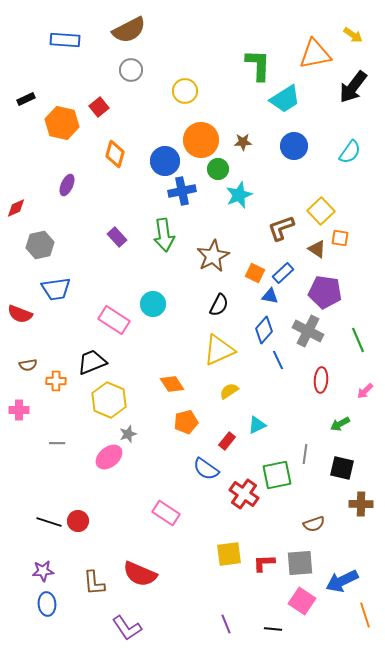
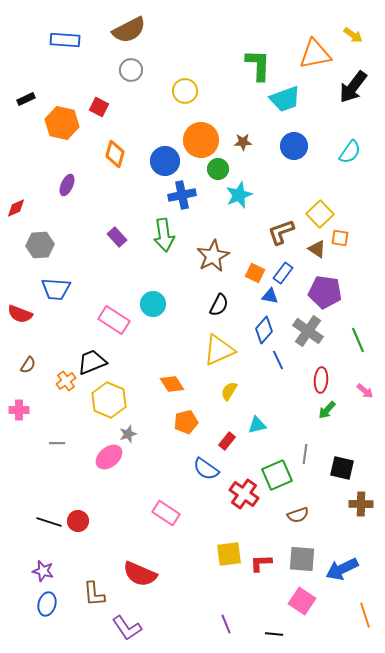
cyan trapezoid at (285, 99): rotated 12 degrees clockwise
red square at (99, 107): rotated 24 degrees counterclockwise
blue cross at (182, 191): moved 4 px down
yellow square at (321, 211): moved 1 px left, 3 px down
brown L-shape at (281, 228): moved 4 px down
gray hexagon at (40, 245): rotated 8 degrees clockwise
blue rectangle at (283, 273): rotated 10 degrees counterclockwise
blue trapezoid at (56, 289): rotated 12 degrees clockwise
gray cross at (308, 331): rotated 8 degrees clockwise
brown semicircle at (28, 365): rotated 48 degrees counterclockwise
orange cross at (56, 381): moved 10 px right; rotated 36 degrees counterclockwise
yellow semicircle at (229, 391): rotated 24 degrees counterclockwise
pink arrow at (365, 391): rotated 96 degrees counterclockwise
green arrow at (340, 424): moved 13 px left, 14 px up; rotated 18 degrees counterclockwise
cyan triangle at (257, 425): rotated 12 degrees clockwise
green square at (277, 475): rotated 12 degrees counterclockwise
brown semicircle at (314, 524): moved 16 px left, 9 px up
red L-shape at (264, 563): moved 3 px left
gray square at (300, 563): moved 2 px right, 4 px up; rotated 8 degrees clockwise
purple star at (43, 571): rotated 20 degrees clockwise
blue arrow at (342, 581): moved 12 px up
brown L-shape at (94, 583): moved 11 px down
blue ellipse at (47, 604): rotated 20 degrees clockwise
black line at (273, 629): moved 1 px right, 5 px down
